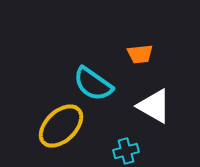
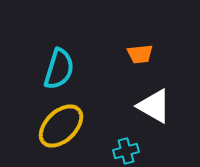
cyan semicircle: moved 34 px left, 15 px up; rotated 108 degrees counterclockwise
